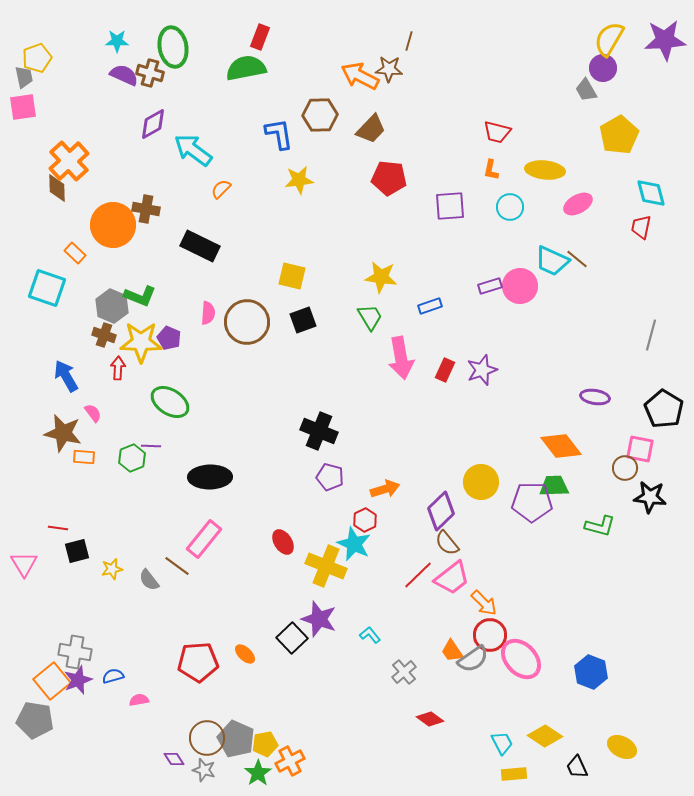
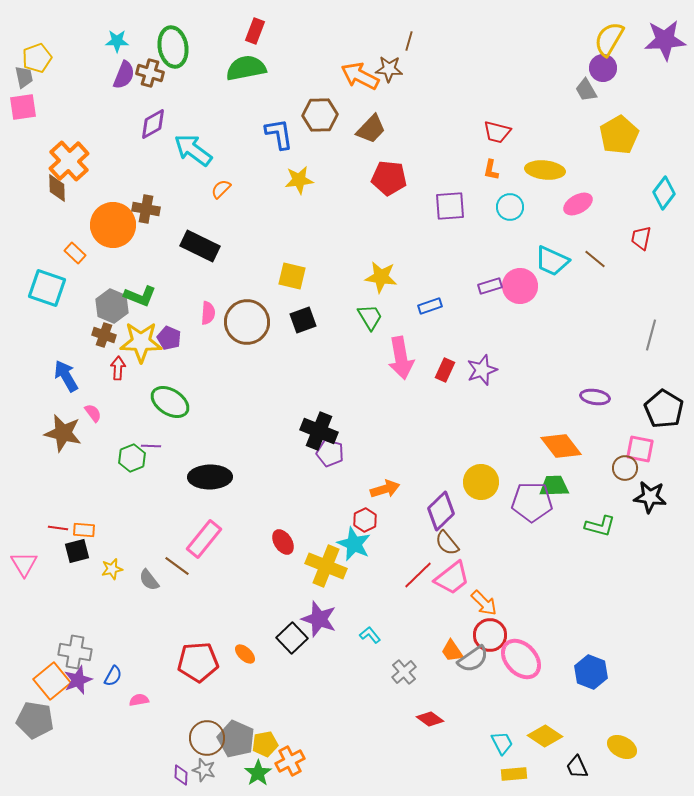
red rectangle at (260, 37): moved 5 px left, 6 px up
purple semicircle at (124, 75): rotated 88 degrees clockwise
cyan diamond at (651, 193): moved 13 px right; rotated 52 degrees clockwise
red trapezoid at (641, 227): moved 11 px down
brown line at (577, 259): moved 18 px right
orange rectangle at (84, 457): moved 73 px down
purple pentagon at (330, 477): moved 24 px up
blue semicircle at (113, 676): rotated 135 degrees clockwise
purple diamond at (174, 759): moved 7 px right, 16 px down; rotated 35 degrees clockwise
